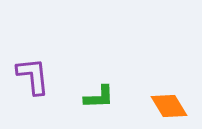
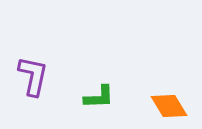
purple L-shape: rotated 18 degrees clockwise
